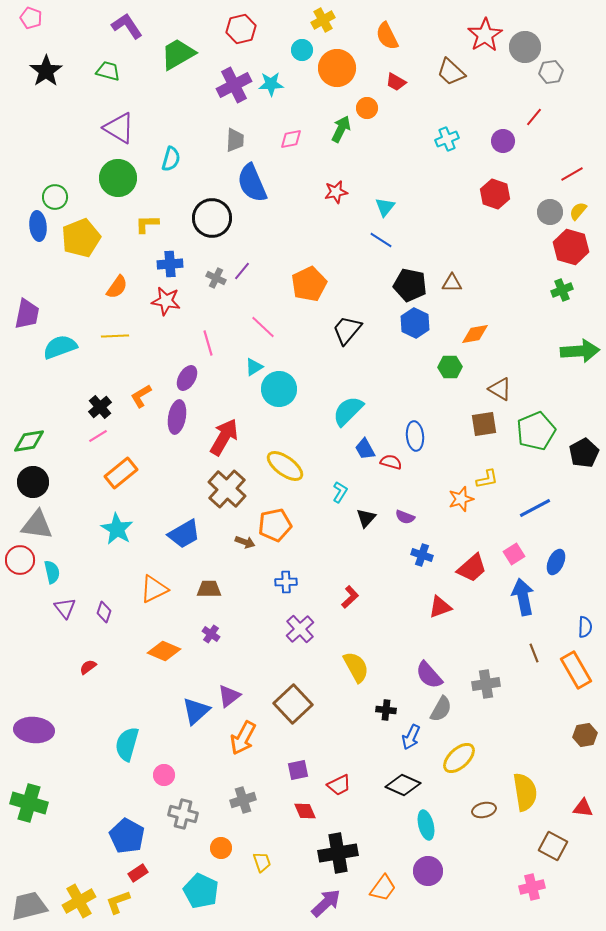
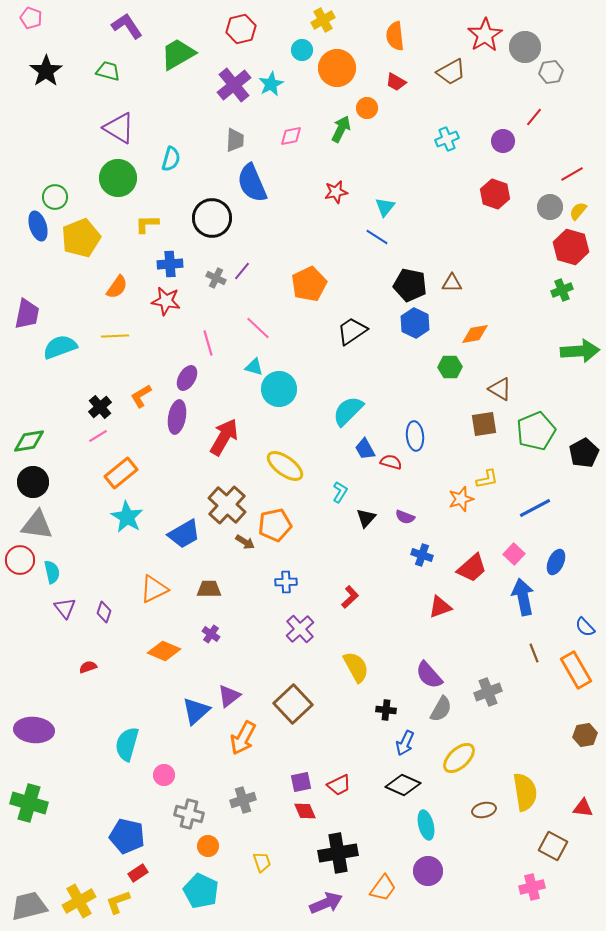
orange semicircle at (387, 36): moved 8 px right; rotated 20 degrees clockwise
brown trapezoid at (451, 72): rotated 72 degrees counterclockwise
cyan star at (271, 84): rotated 25 degrees counterclockwise
purple cross at (234, 85): rotated 12 degrees counterclockwise
pink diamond at (291, 139): moved 3 px up
gray circle at (550, 212): moved 5 px up
blue ellipse at (38, 226): rotated 12 degrees counterclockwise
blue line at (381, 240): moved 4 px left, 3 px up
pink line at (263, 327): moved 5 px left, 1 px down
black trapezoid at (347, 330): moved 5 px right, 1 px down; rotated 16 degrees clockwise
cyan triangle at (254, 367): rotated 48 degrees clockwise
brown cross at (227, 489): moved 16 px down
cyan star at (117, 529): moved 10 px right, 12 px up
brown arrow at (245, 542): rotated 12 degrees clockwise
pink square at (514, 554): rotated 15 degrees counterclockwise
blue semicircle at (585, 627): rotated 135 degrees clockwise
red semicircle at (88, 667): rotated 18 degrees clockwise
gray cross at (486, 684): moved 2 px right, 8 px down; rotated 12 degrees counterclockwise
blue arrow at (411, 737): moved 6 px left, 6 px down
purple square at (298, 770): moved 3 px right, 12 px down
gray cross at (183, 814): moved 6 px right
blue pentagon at (127, 836): rotated 16 degrees counterclockwise
orange circle at (221, 848): moved 13 px left, 2 px up
purple arrow at (326, 903): rotated 20 degrees clockwise
